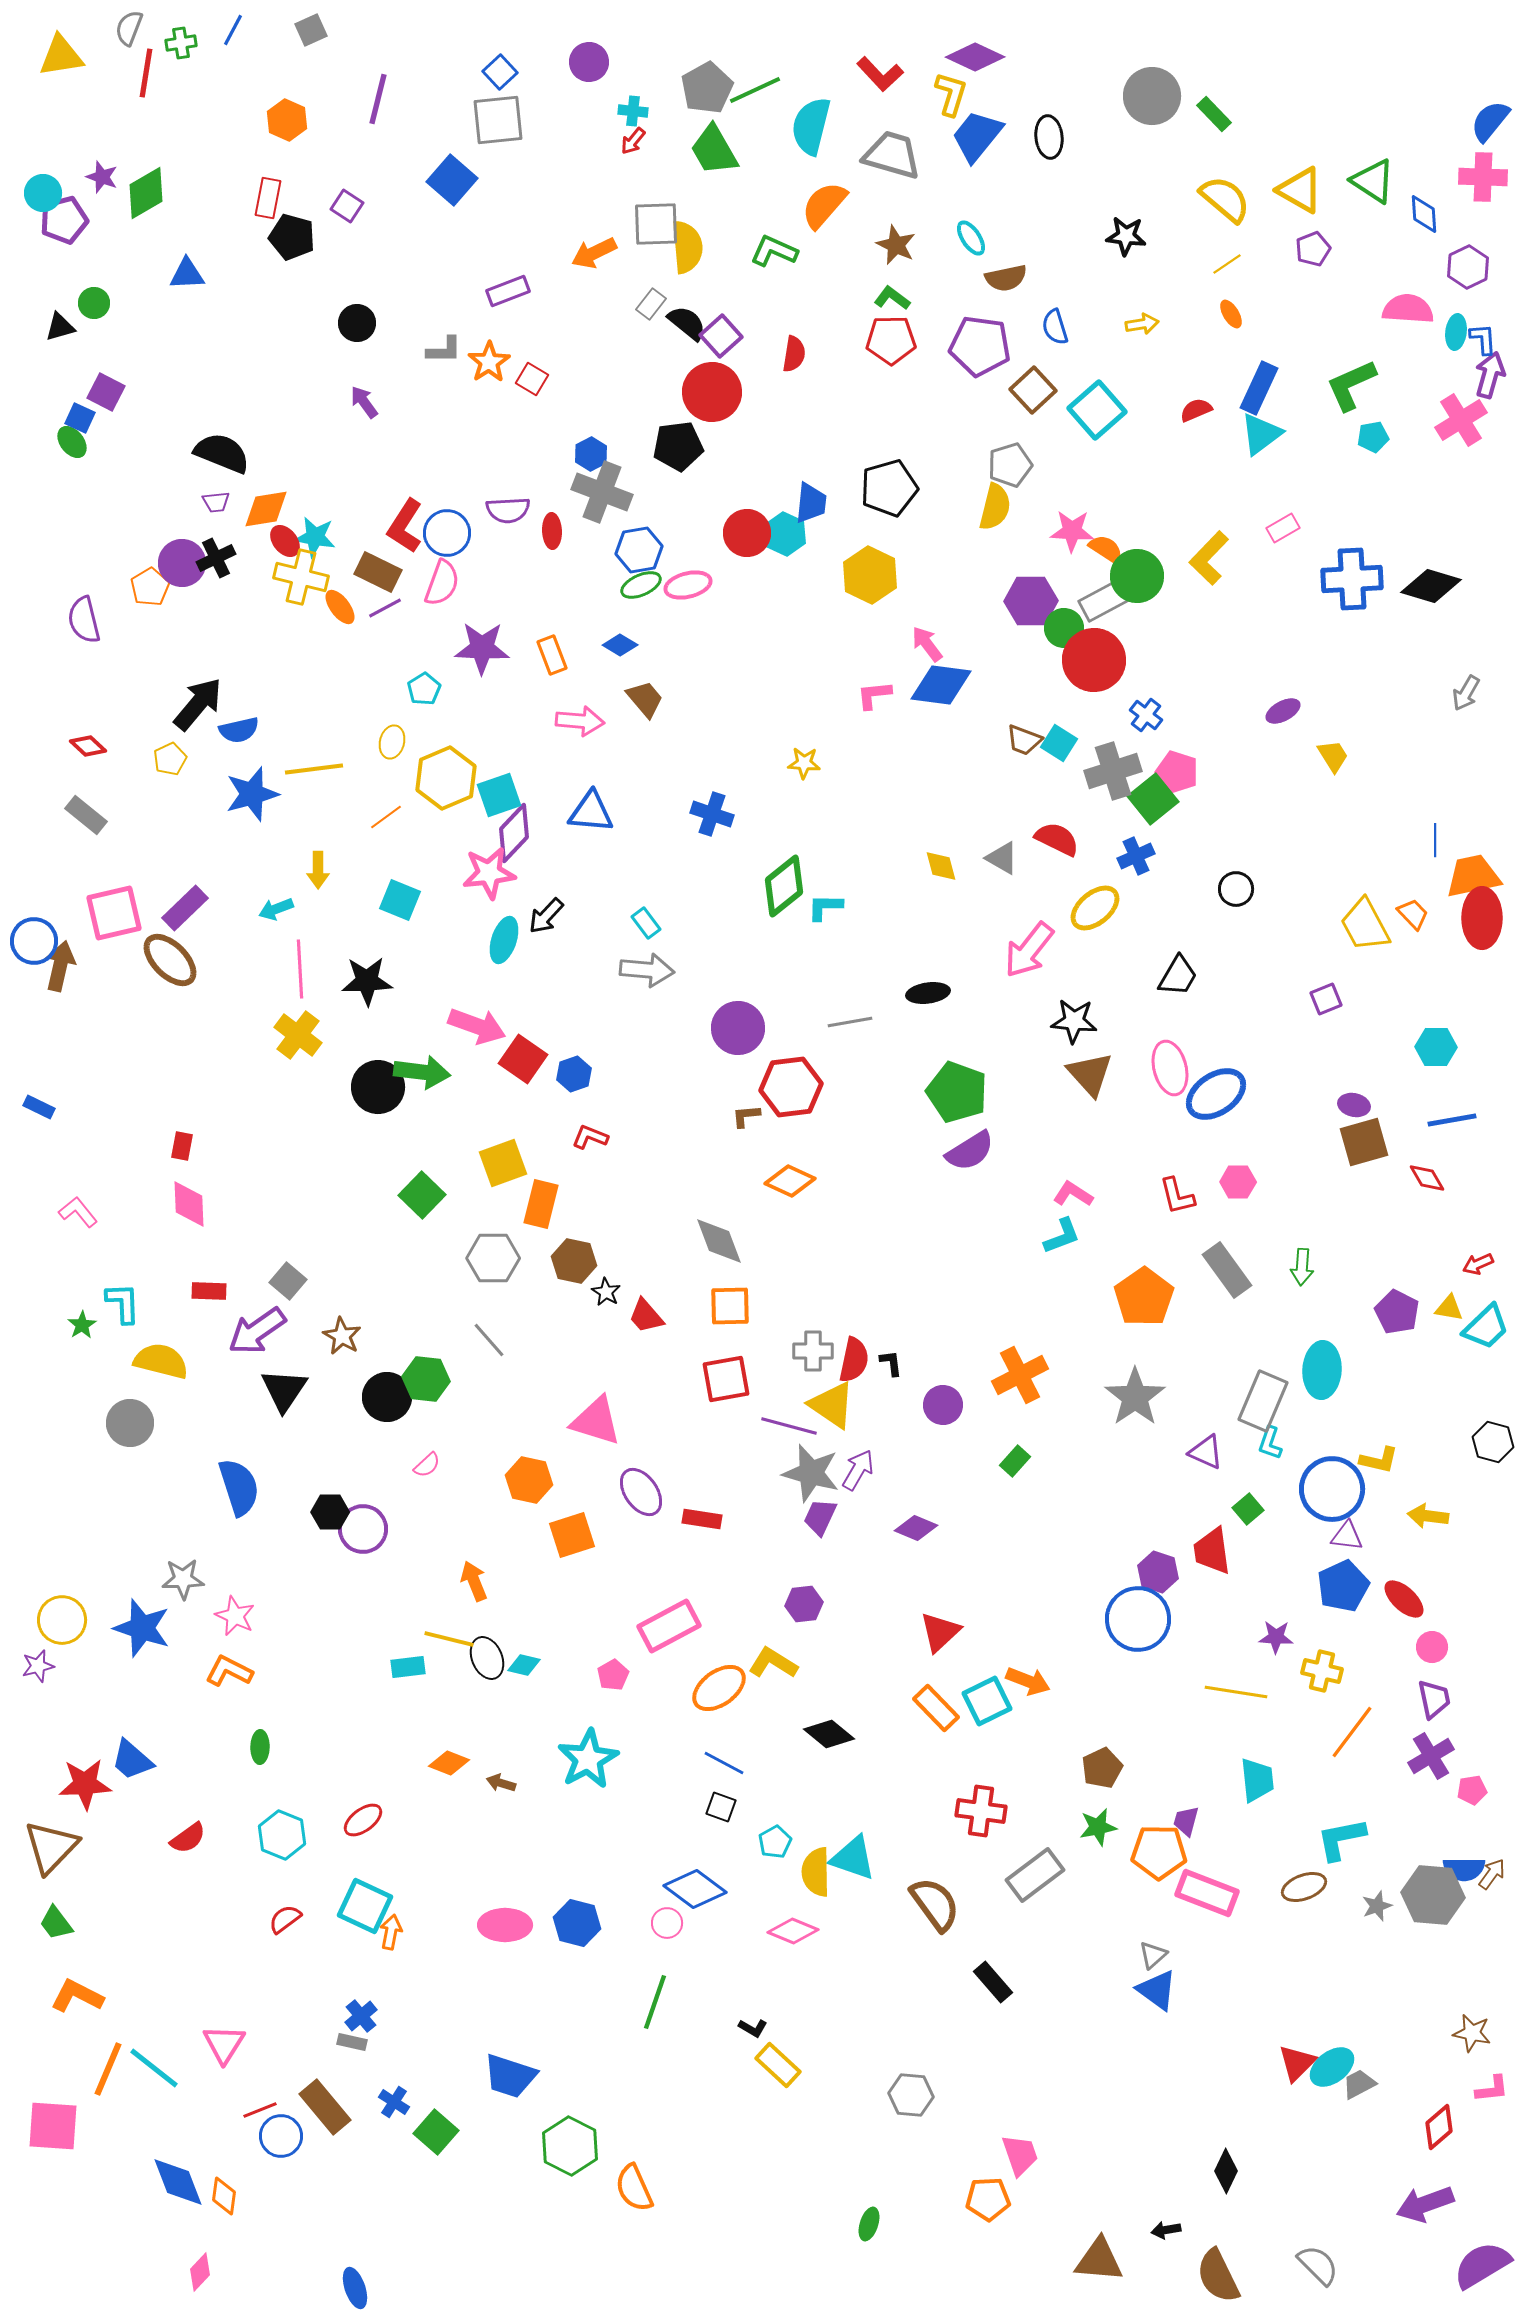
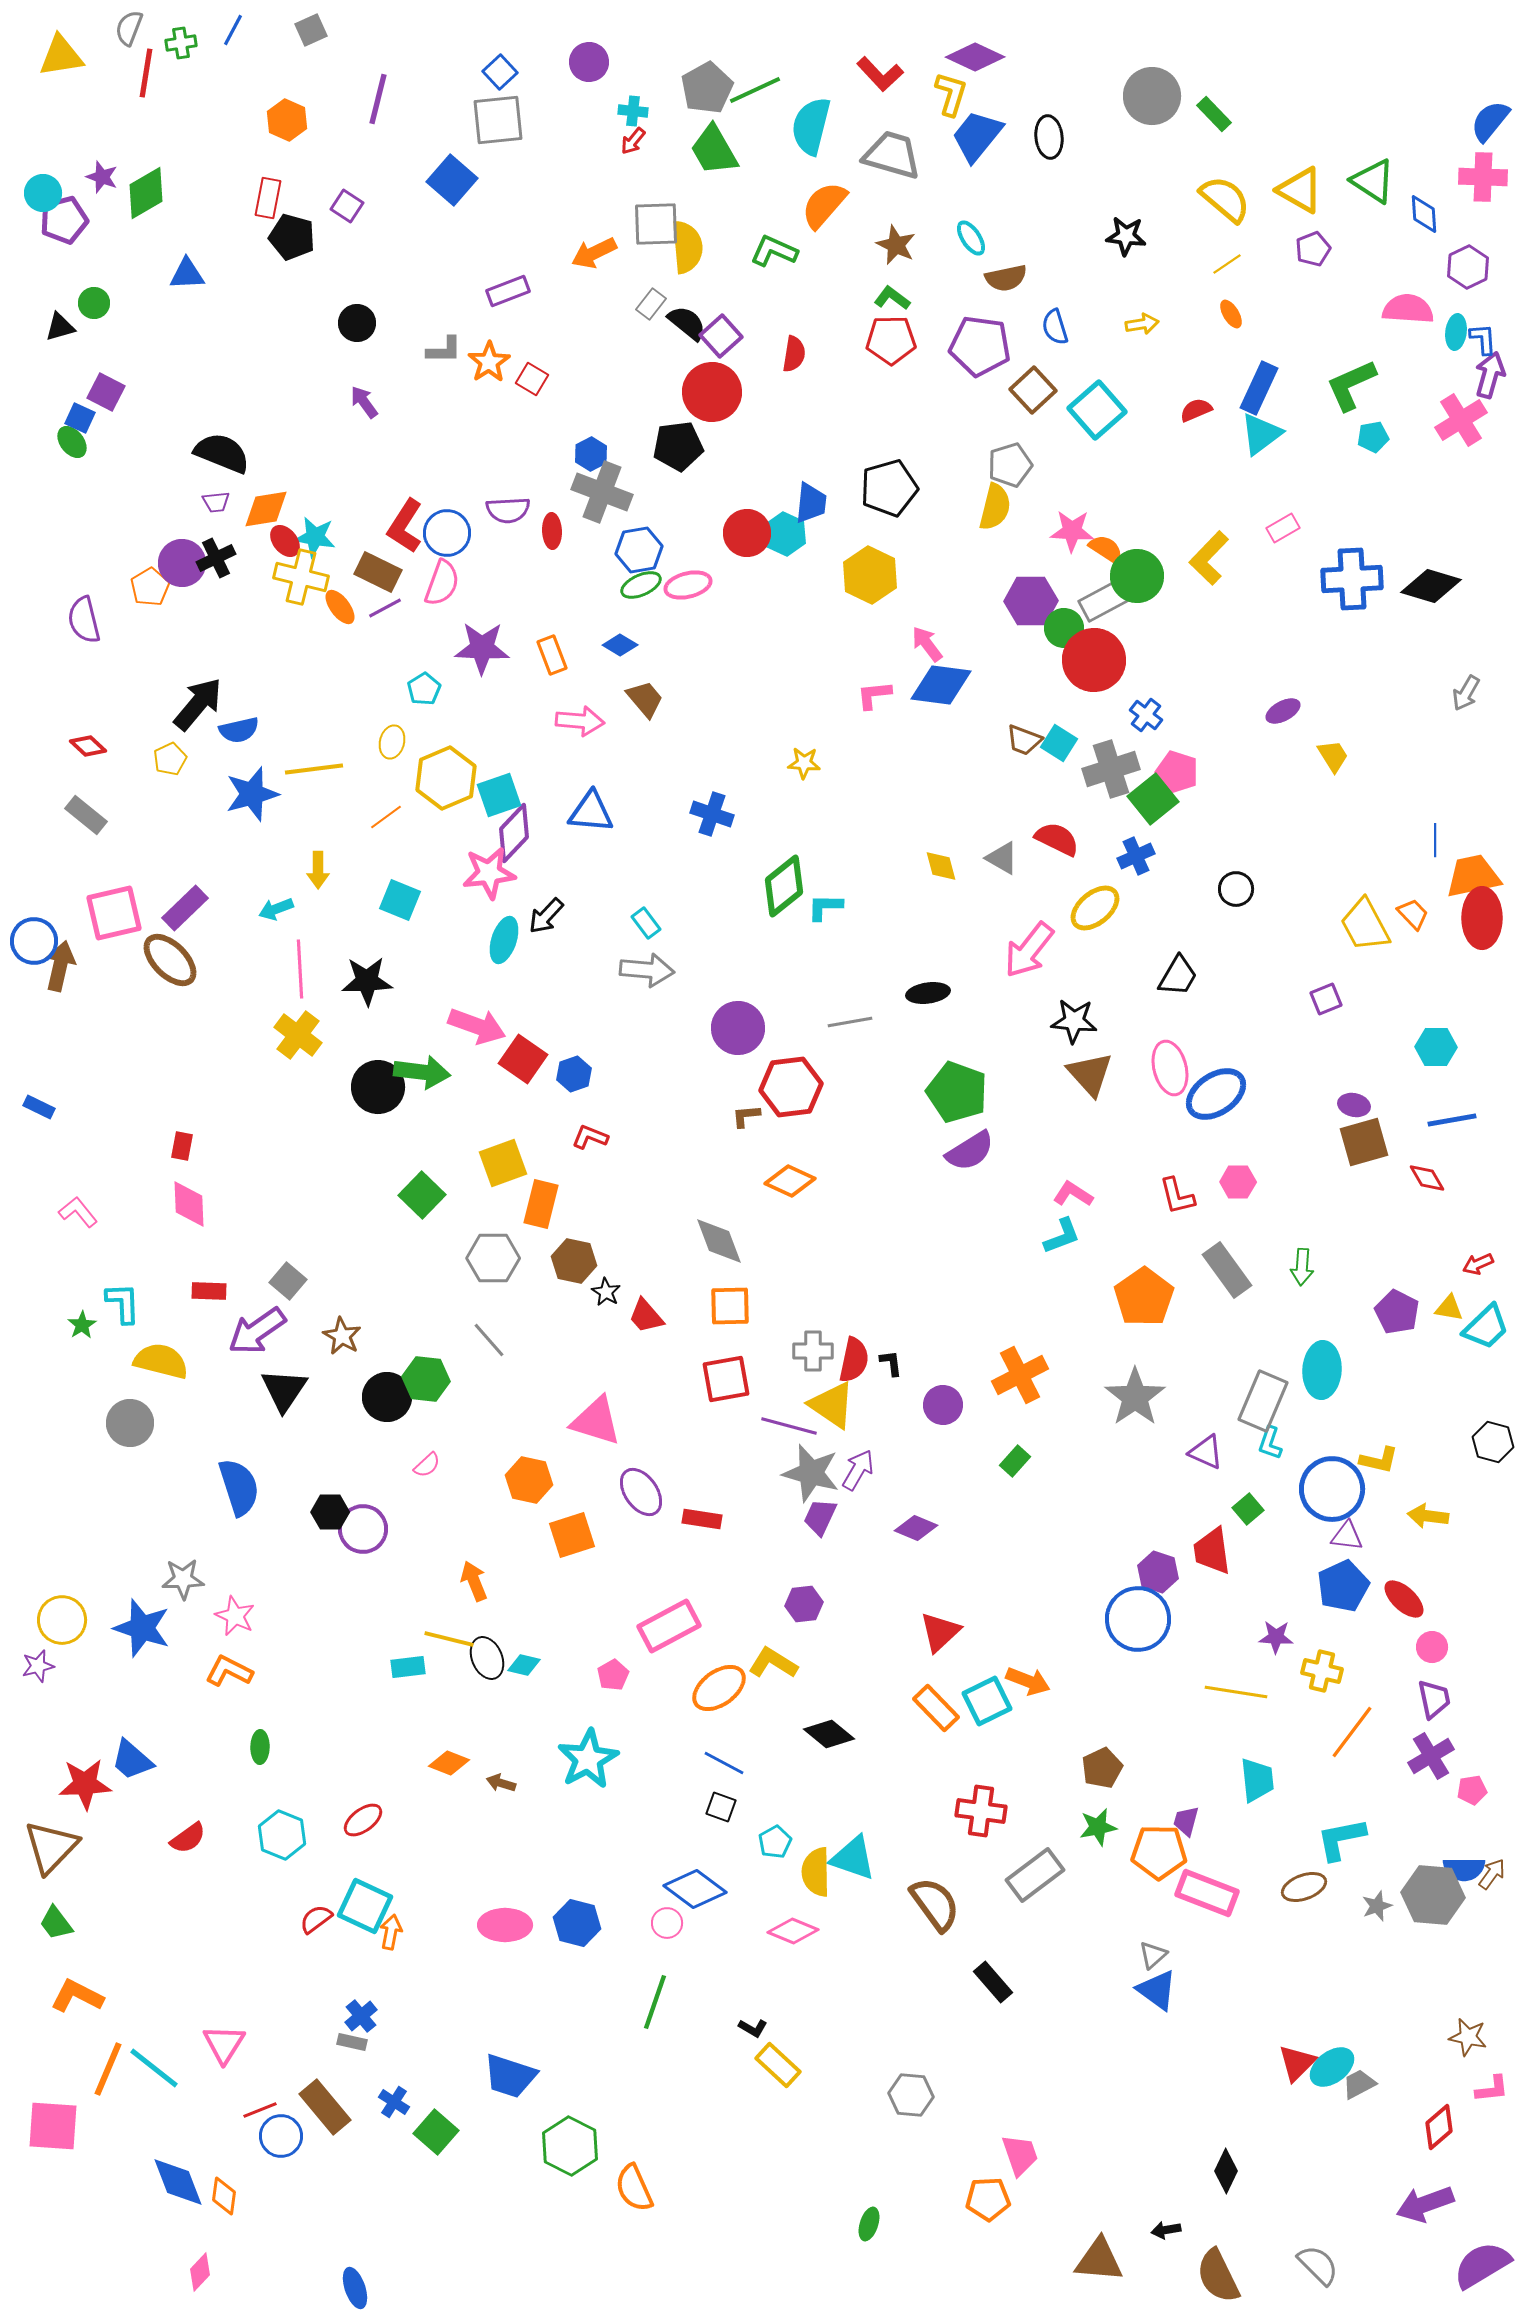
gray cross at (1113, 771): moved 2 px left, 2 px up
red semicircle at (285, 1919): moved 31 px right
brown star at (1472, 2033): moved 4 px left, 4 px down
